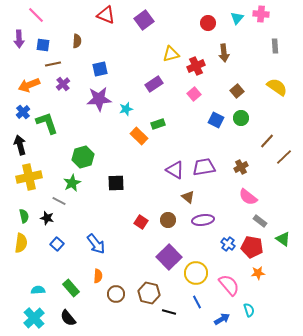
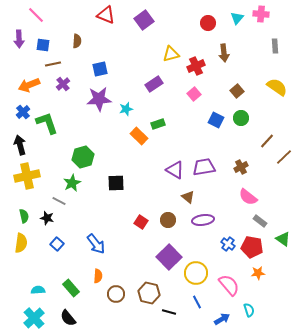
yellow cross at (29, 177): moved 2 px left, 1 px up
